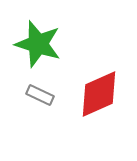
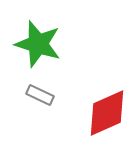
red diamond: moved 8 px right, 19 px down
